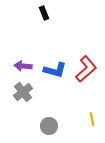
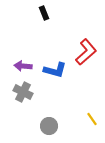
red L-shape: moved 17 px up
gray cross: rotated 24 degrees counterclockwise
yellow line: rotated 24 degrees counterclockwise
